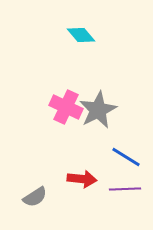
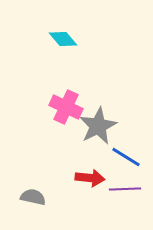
cyan diamond: moved 18 px left, 4 px down
gray star: moved 16 px down
red arrow: moved 8 px right, 1 px up
gray semicircle: moved 2 px left; rotated 135 degrees counterclockwise
